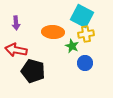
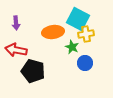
cyan square: moved 4 px left, 3 px down
orange ellipse: rotated 10 degrees counterclockwise
green star: moved 1 px down
